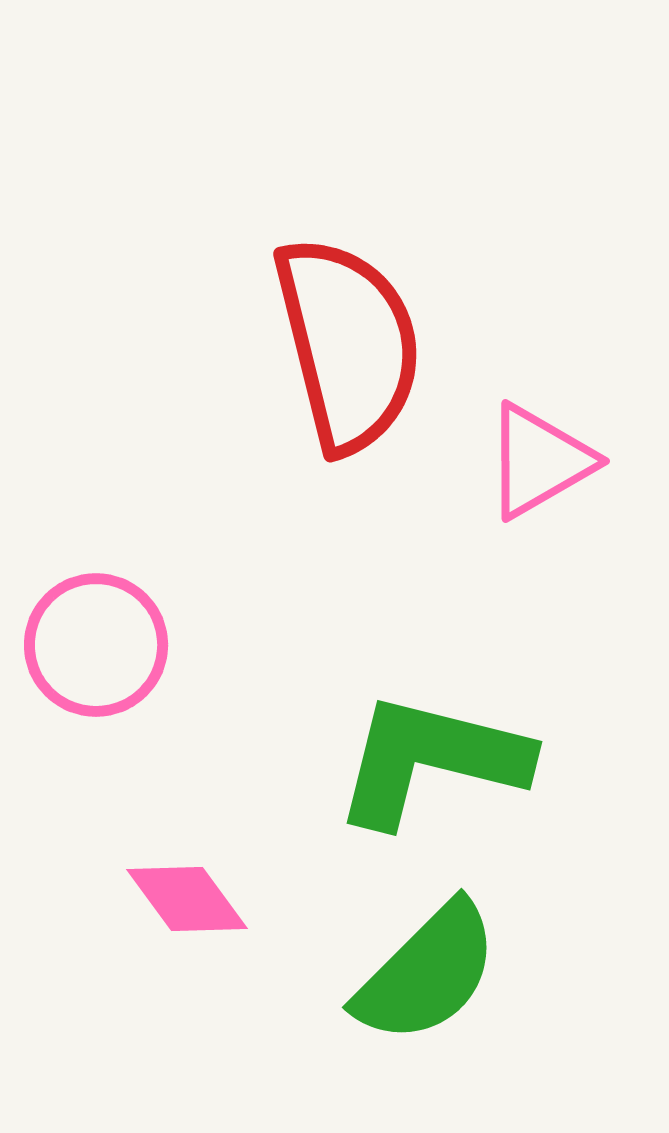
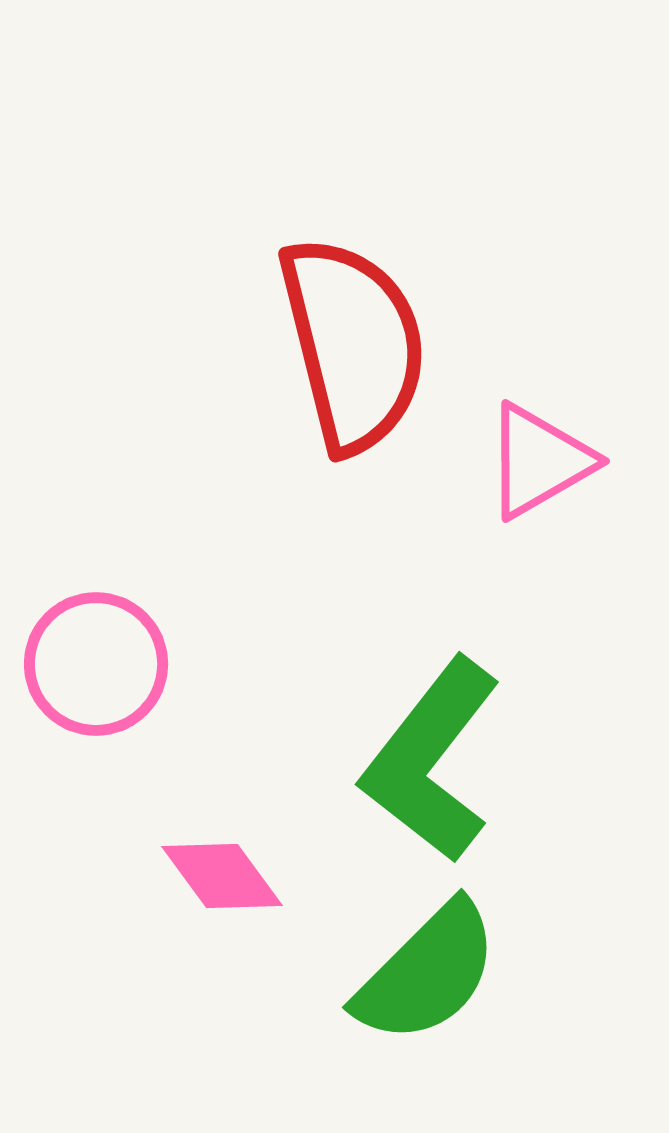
red semicircle: moved 5 px right
pink circle: moved 19 px down
green L-shape: rotated 66 degrees counterclockwise
pink diamond: moved 35 px right, 23 px up
